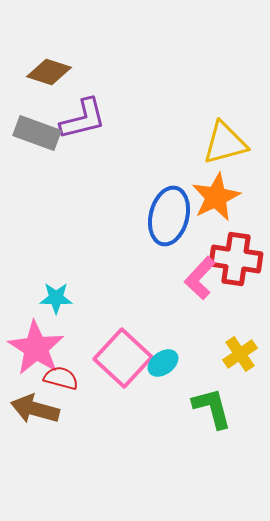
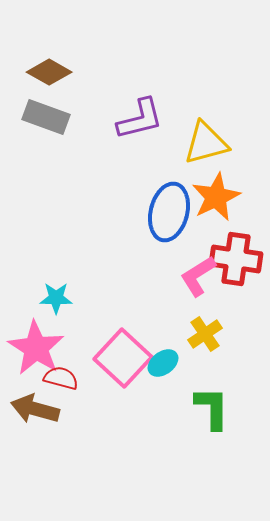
brown diamond: rotated 12 degrees clockwise
purple L-shape: moved 57 px right
gray rectangle: moved 9 px right, 16 px up
yellow triangle: moved 19 px left
blue ellipse: moved 4 px up
pink L-shape: moved 2 px left, 2 px up; rotated 15 degrees clockwise
yellow cross: moved 35 px left, 20 px up
green L-shape: rotated 15 degrees clockwise
